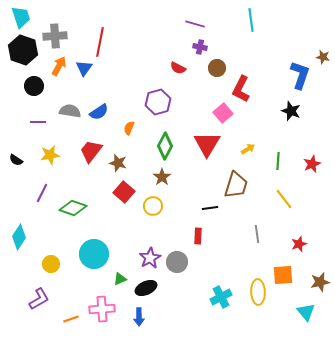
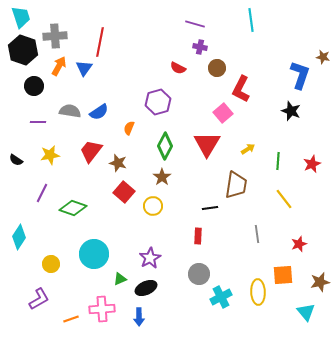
brown trapezoid at (236, 185): rotated 8 degrees counterclockwise
gray circle at (177, 262): moved 22 px right, 12 px down
